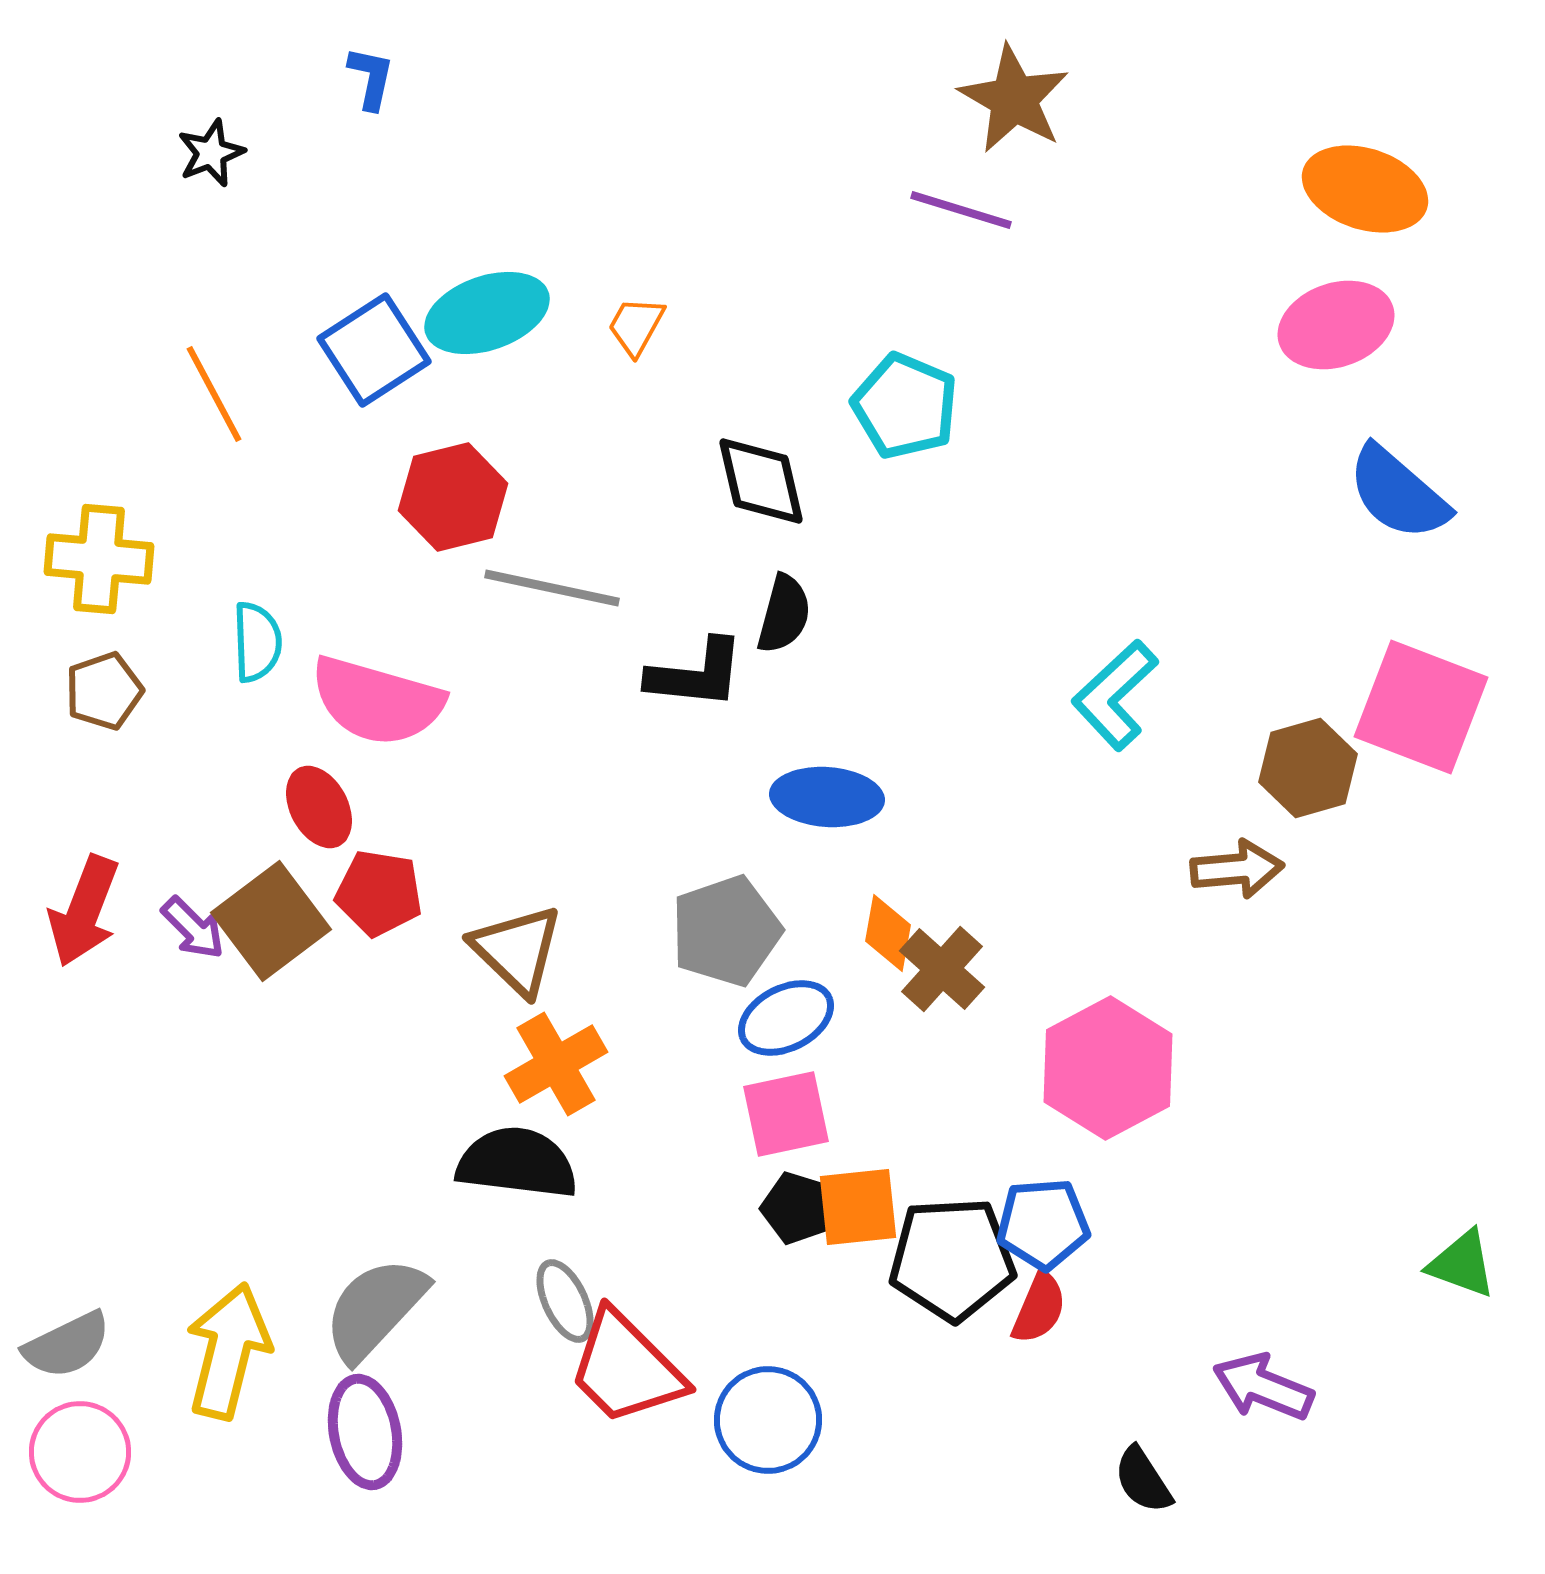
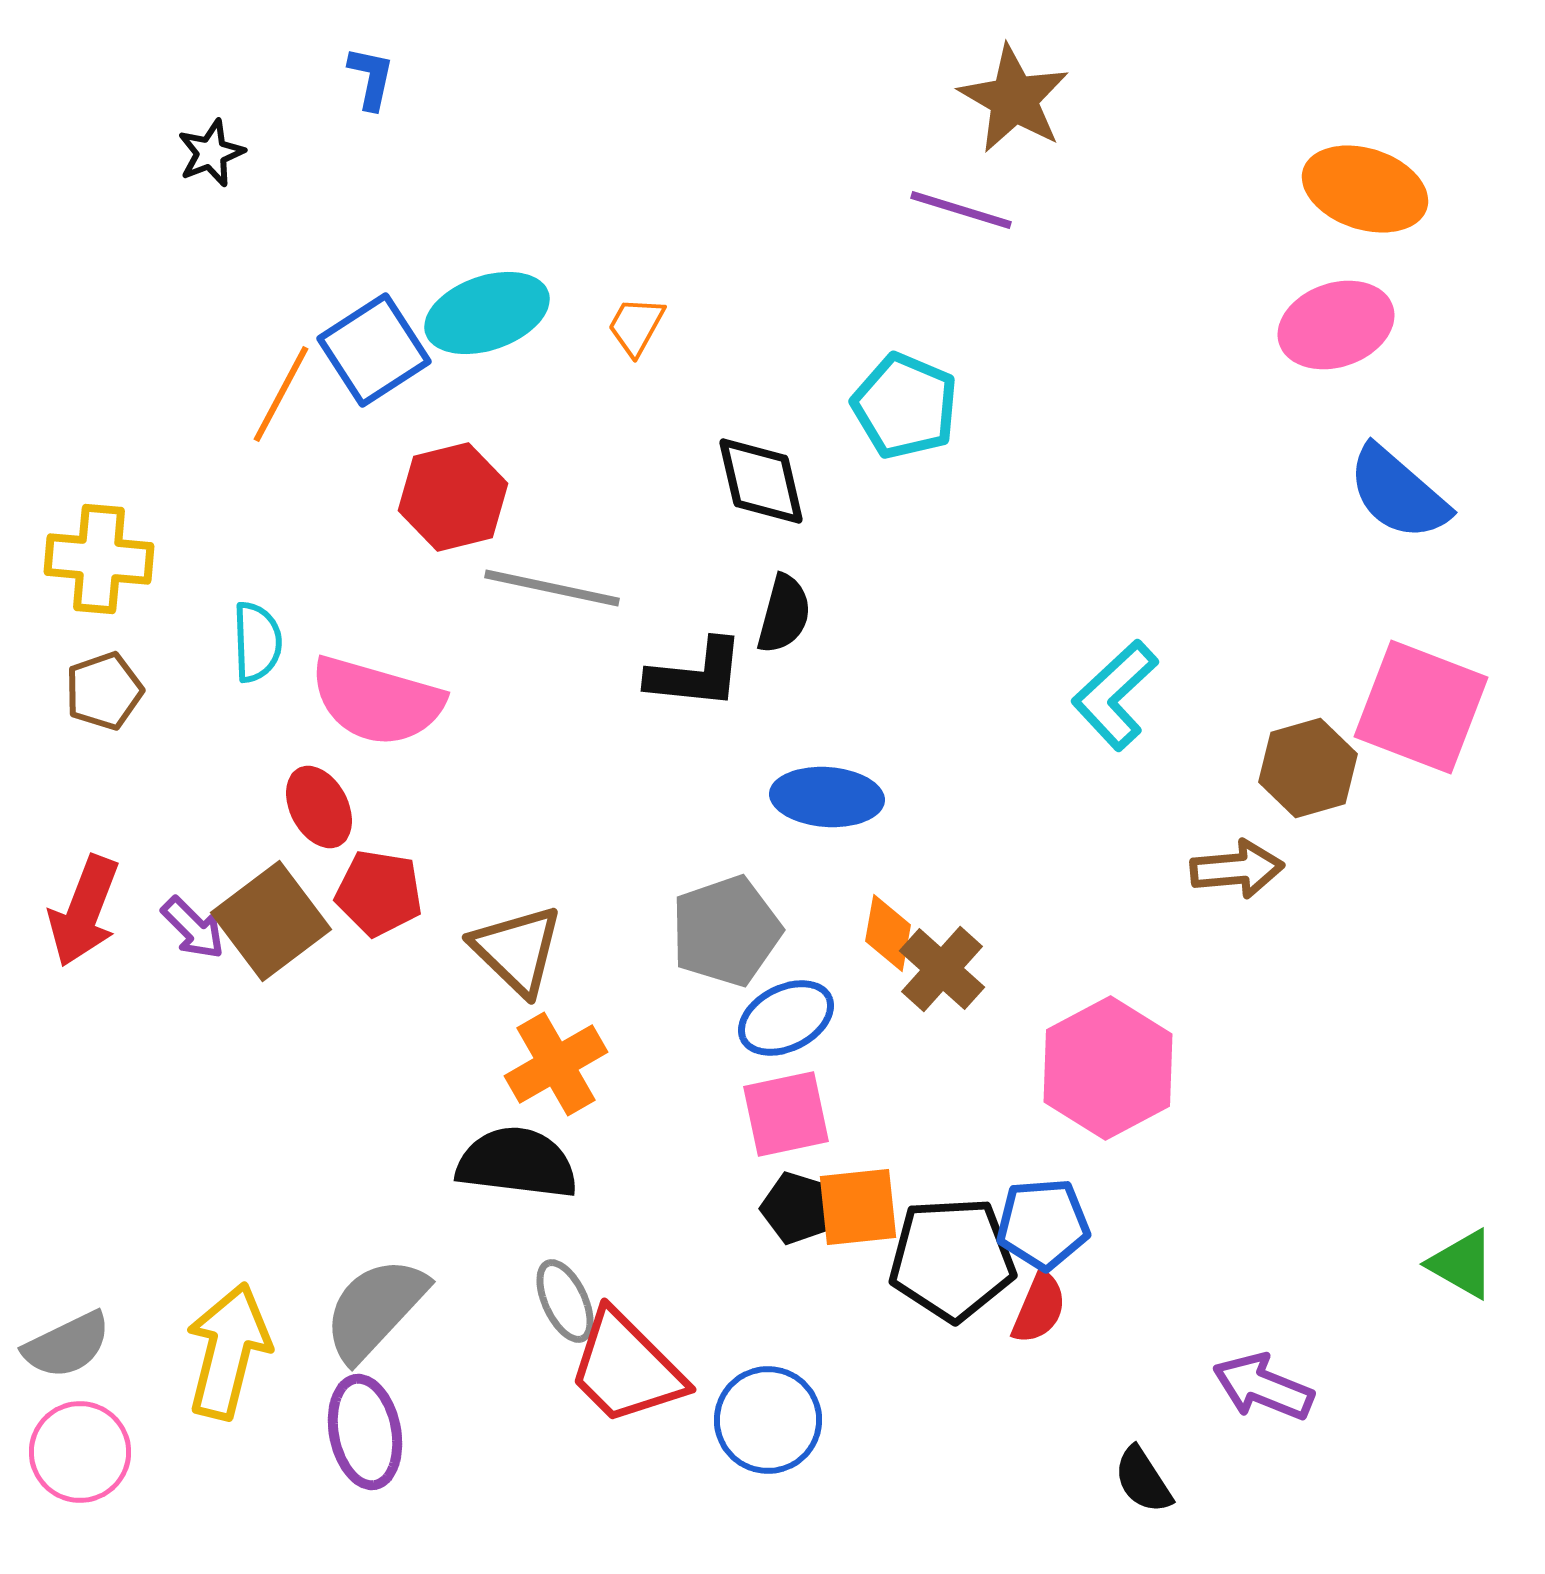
orange line at (214, 394): moved 67 px right; rotated 56 degrees clockwise
green triangle at (1462, 1264): rotated 10 degrees clockwise
